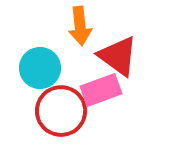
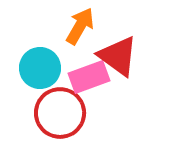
orange arrow: rotated 144 degrees counterclockwise
pink rectangle: moved 12 px left, 13 px up
red circle: moved 1 px left, 2 px down
